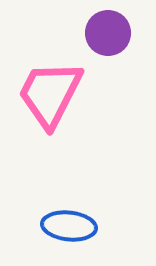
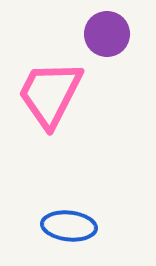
purple circle: moved 1 px left, 1 px down
